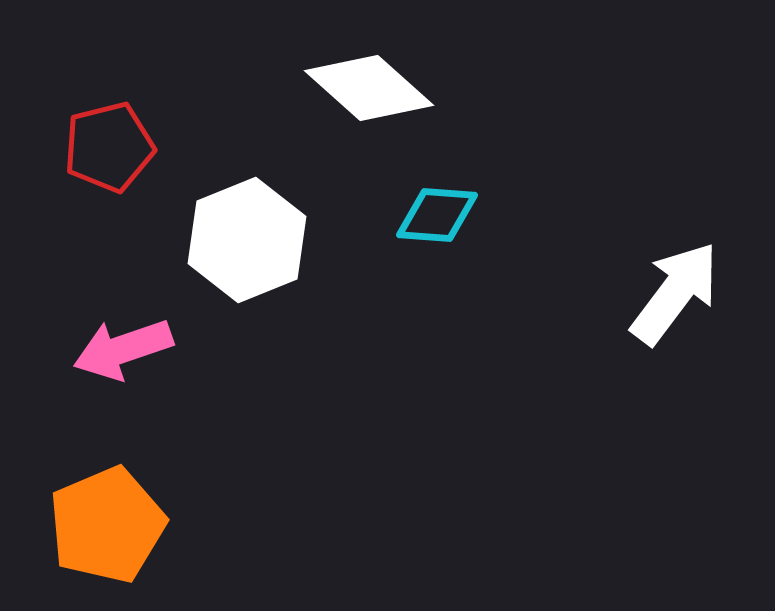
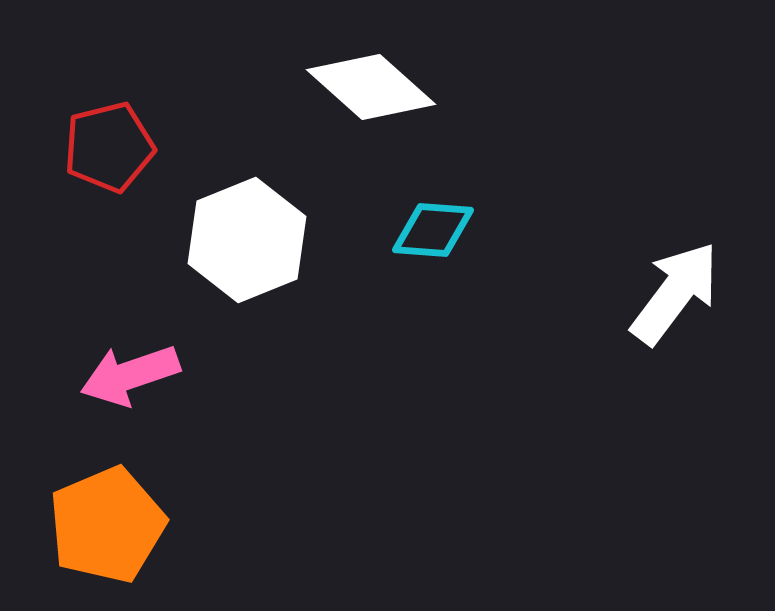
white diamond: moved 2 px right, 1 px up
cyan diamond: moved 4 px left, 15 px down
pink arrow: moved 7 px right, 26 px down
